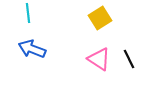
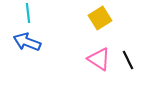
blue arrow: moved 5 px left, 7 px up
black line: moved 1 px left, 1 px down
